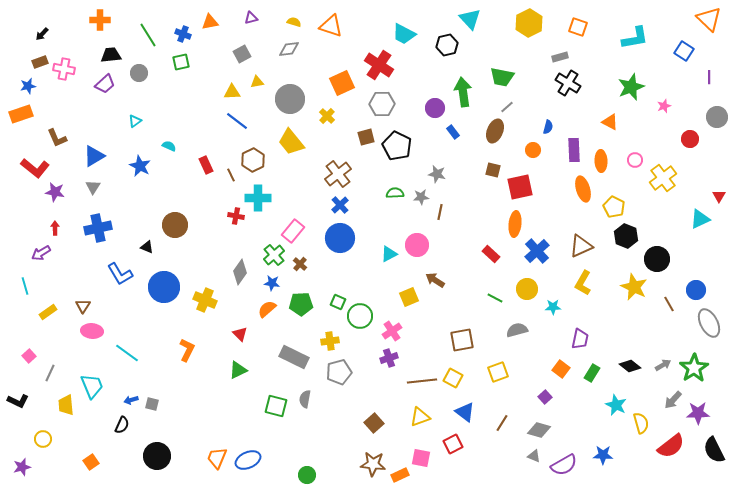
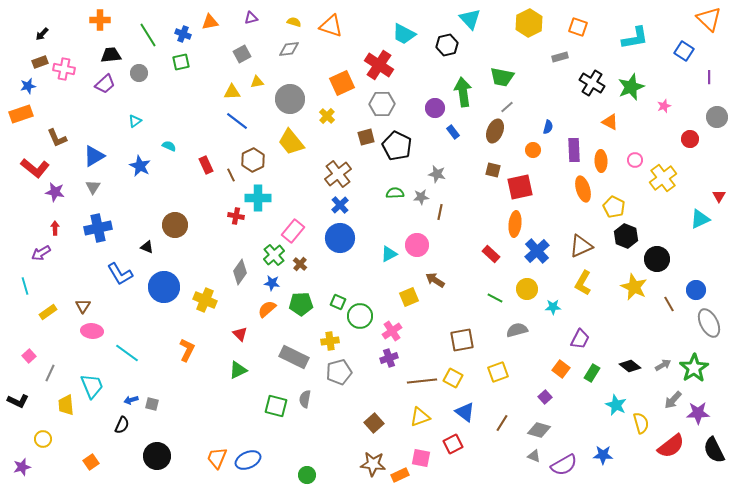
black cross at (568, 83): moved 24 px right
purple trapezoid at (580, 339): rotated 15 degrees clockwise
